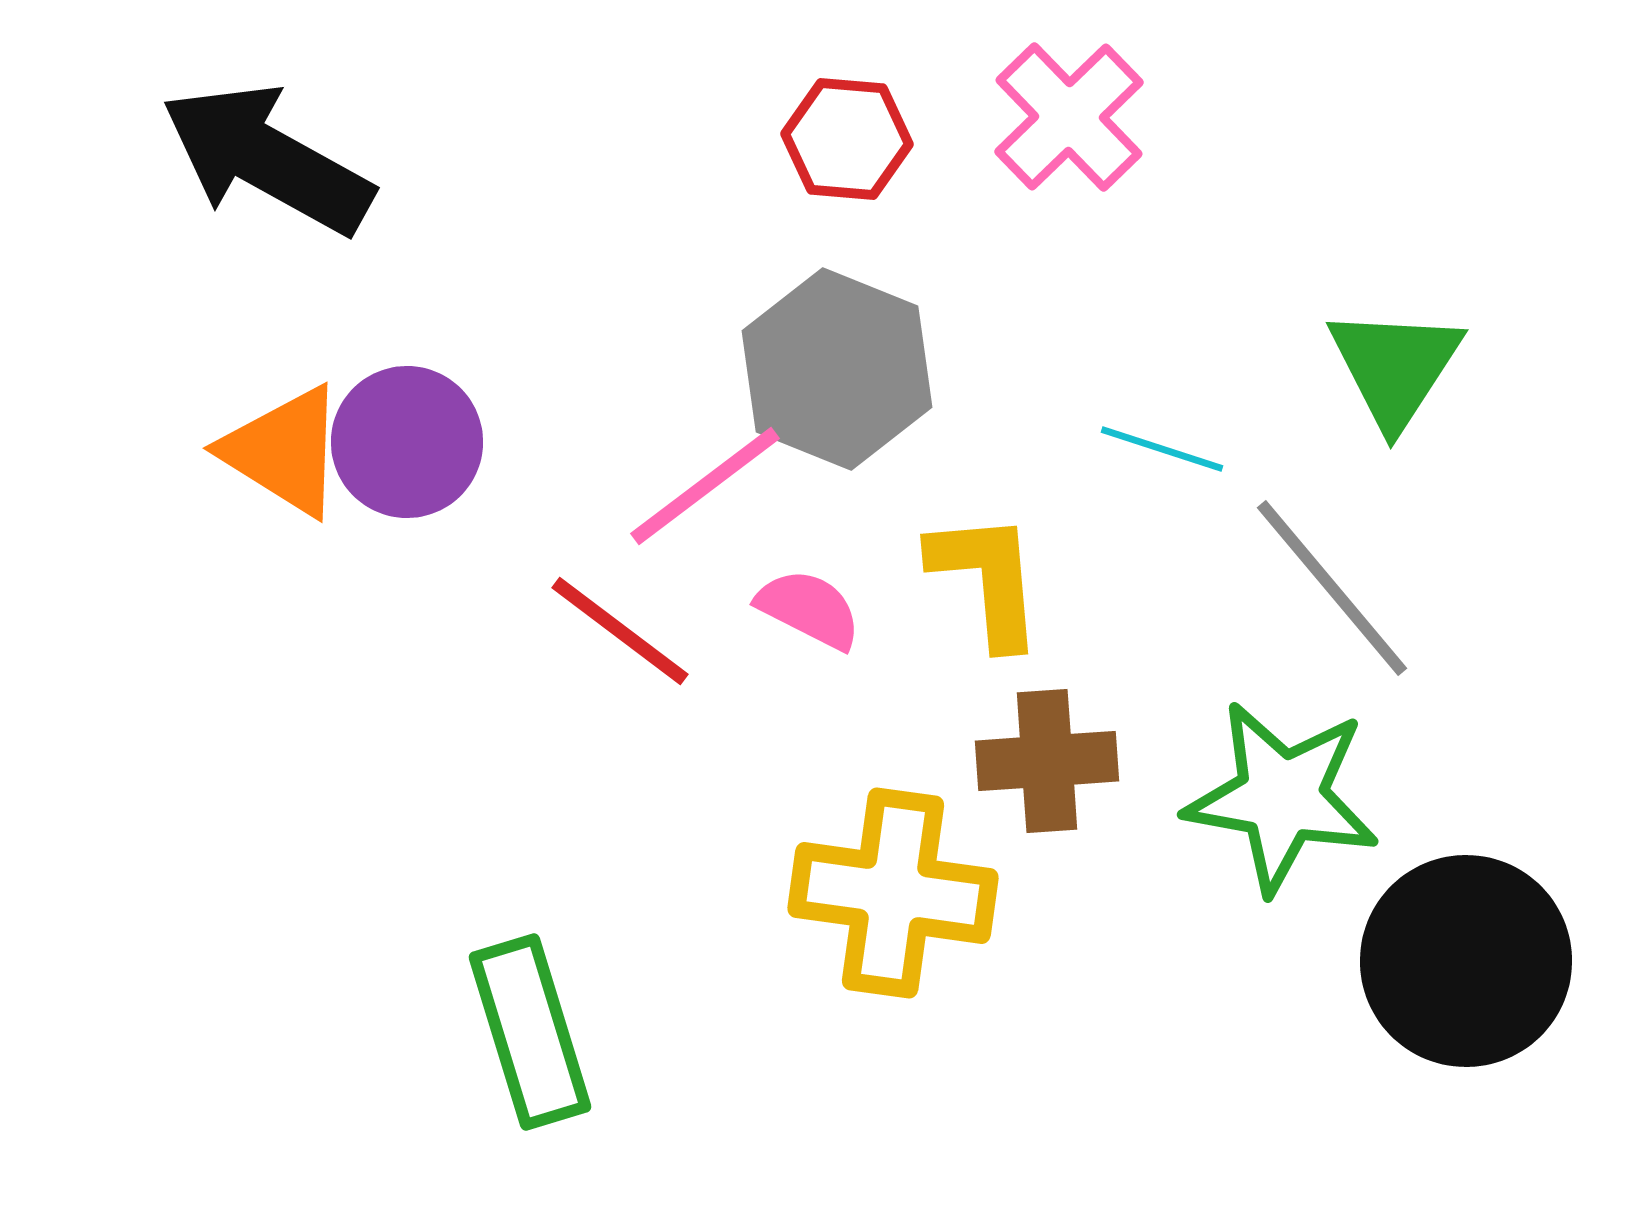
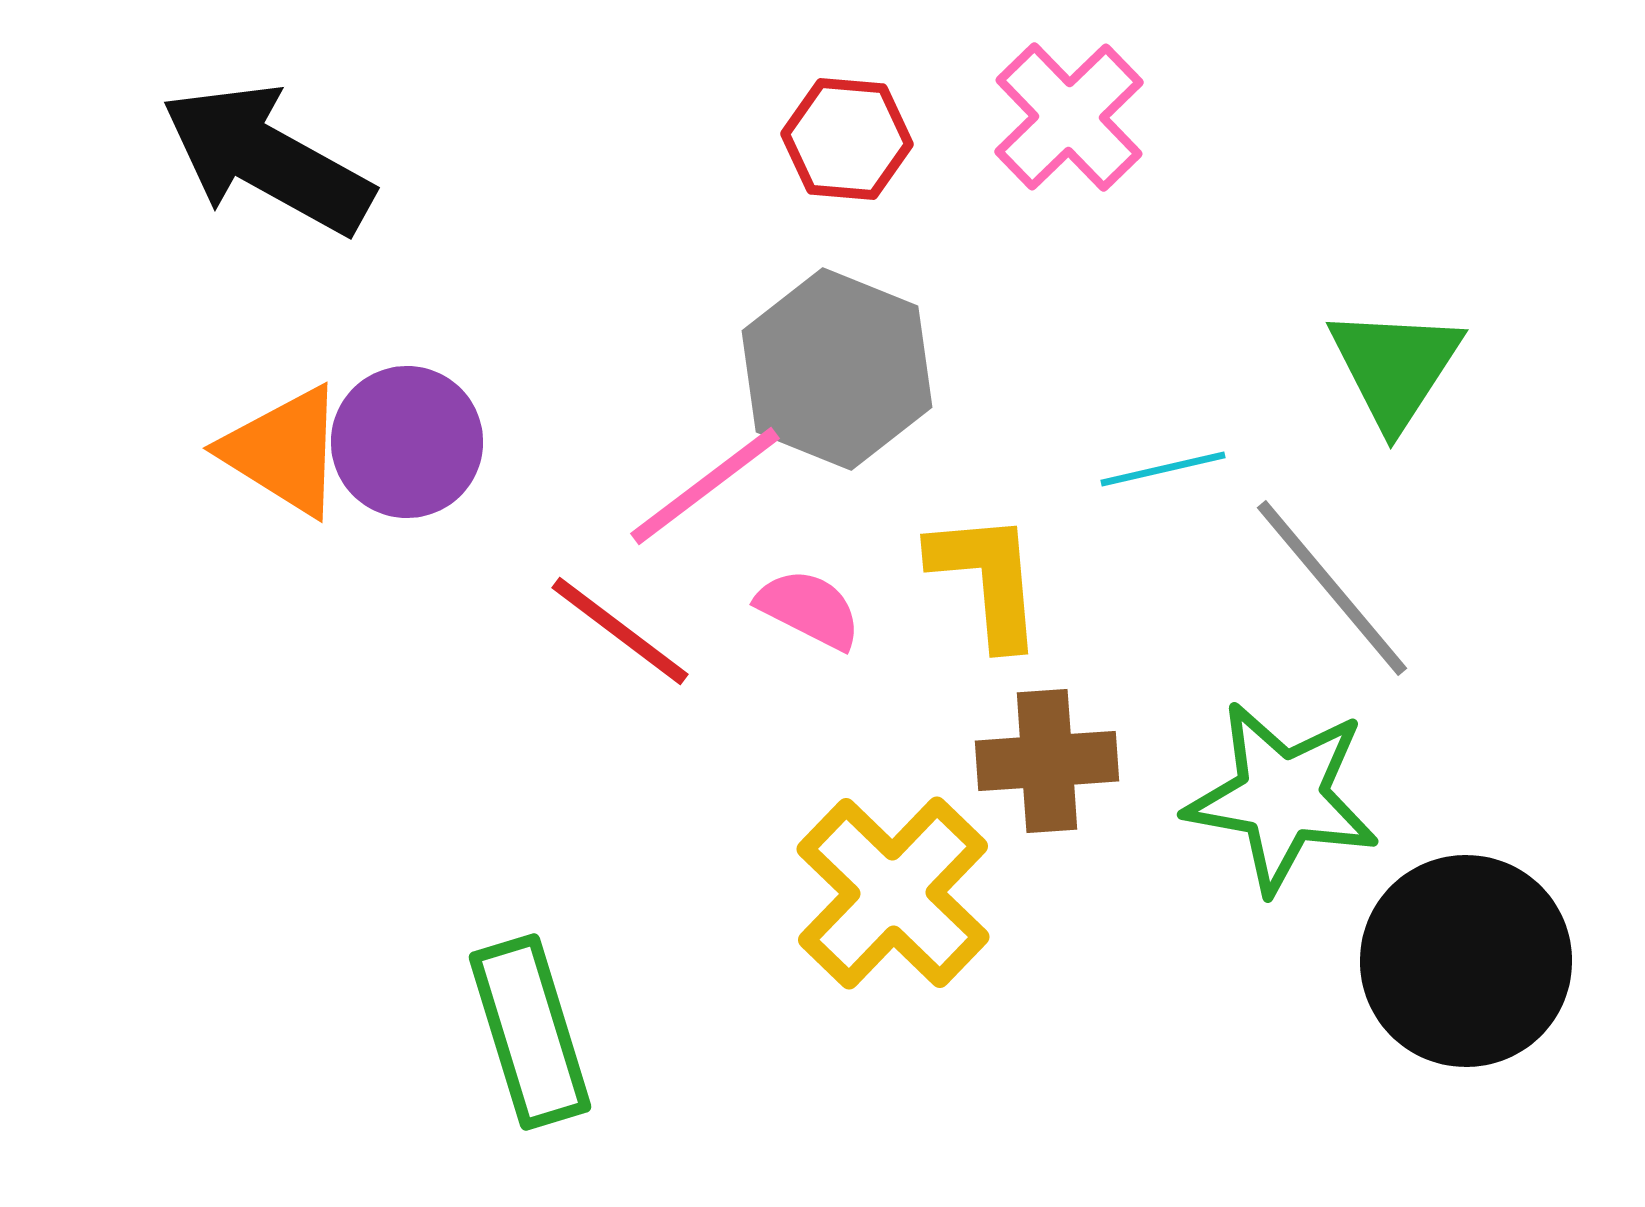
cyan line: moved 1 px right, 20 px down; rotated 31 degrees counterclockwise
yellow cross: rotated 36 degrees clockwise
